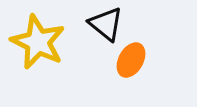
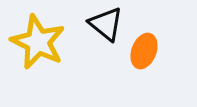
orange ellipse: moved 13 px right, 9 px up; rotated 8 degrees counterclockwise
